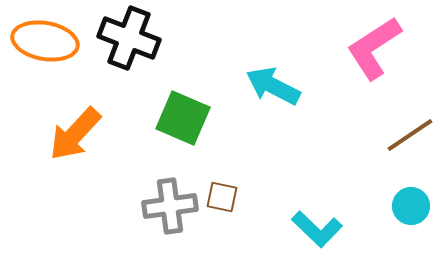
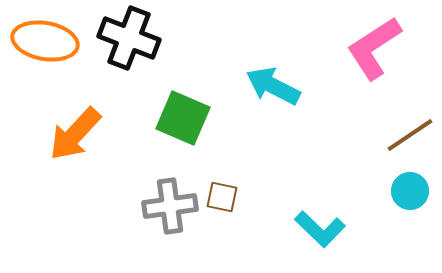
cyan circle: moved 1 px left, 15 px up
cyan L-shape: moved 3 px right
